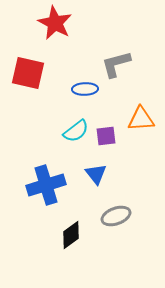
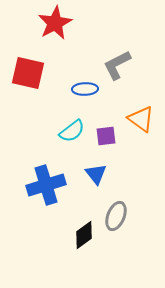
red star: rotated 16 degrees clockwise
gray L-shape: moved 1 px right, 1 px down; rotated 12 degrees counterclockwise
orange triangle: rotated 40 degrees clockwise
cyan semicircle: moved 4 px left
gray ellipse: rotated 48 degrees counterclockwise
black diamond: moved 13 px right
